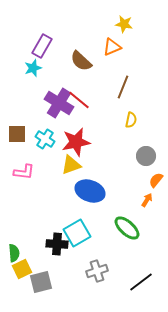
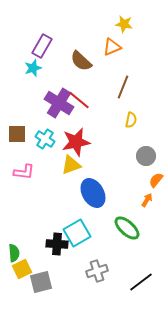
blue ellipse: moved 3 px right, 2 px down; rotated 40 degrees clockwise
